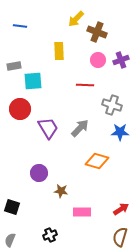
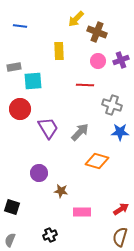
pink circle: moved 1 px down
gray rectangle: moved 1 px down
gray arrow: moved 4 px down
